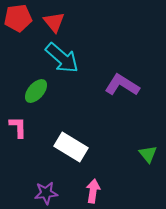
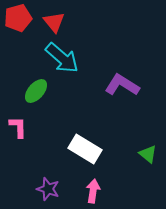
red pentagon: rotated 8 degrees counterclockwise
white rectangle: moved 14 px right, 2 px down
green triangle: rotated 12 degrees counterclockwise
purple star: moved 2 px right, 4 px up; rotated 25 degrees clockwise
